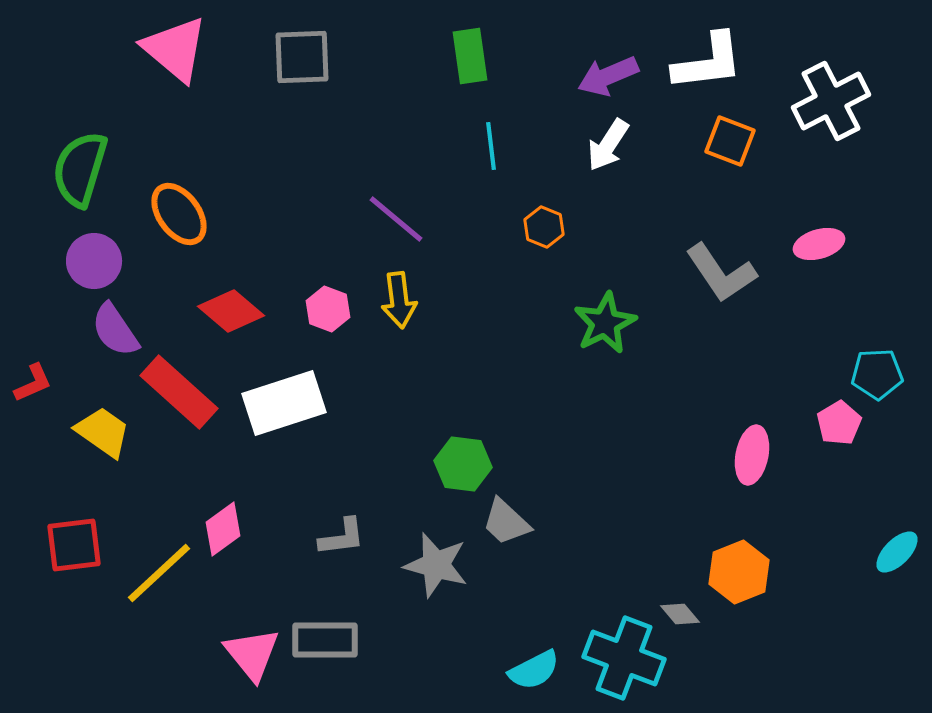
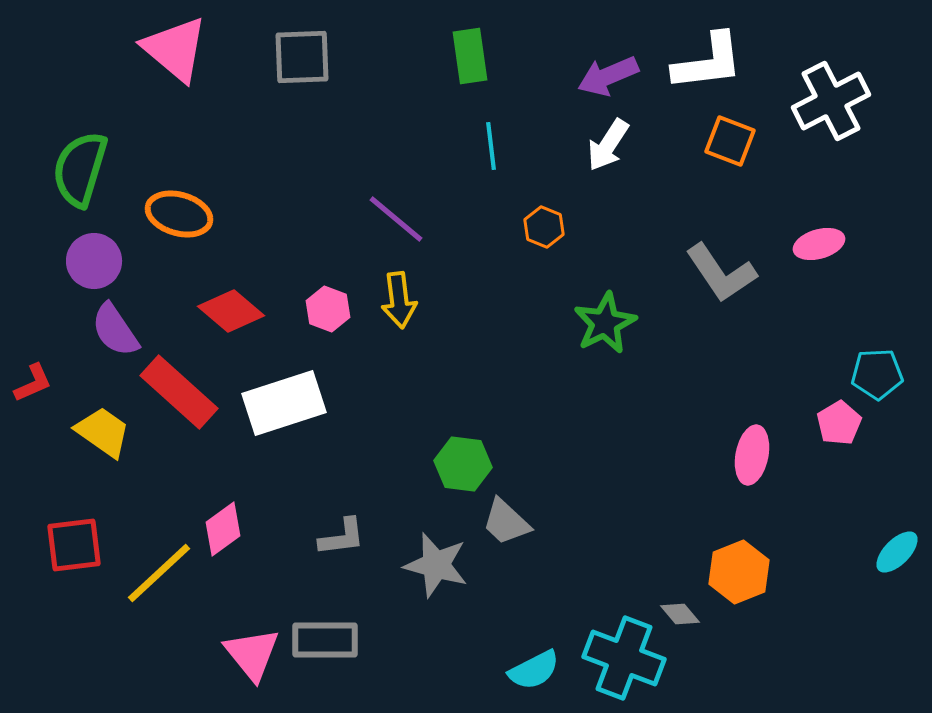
orange ellipse at (179, 214): rotated 38 degrees counterclockwise
